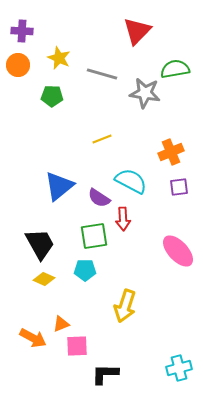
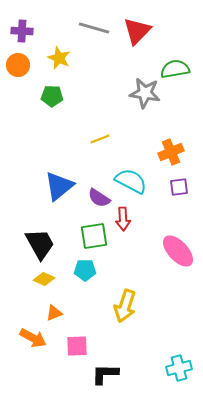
gray line: moved 8 px left, 46 px up
yellow line: moved 2 px left
orange triangle: moved 7 px left, 11 px up
